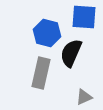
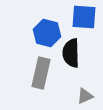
black semicircle: rotated 24 degrees counterclockwise
gray triangle: moved 1 px right, 1 px up
